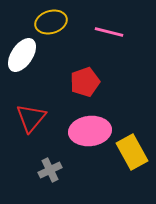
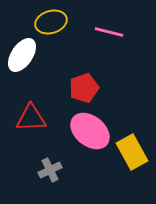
red pentagon: moved 1 px left, 6 px down
red triangle: rotated 48 degrees clockwise
pink ellipse: rotated 45 degrees clockwise
